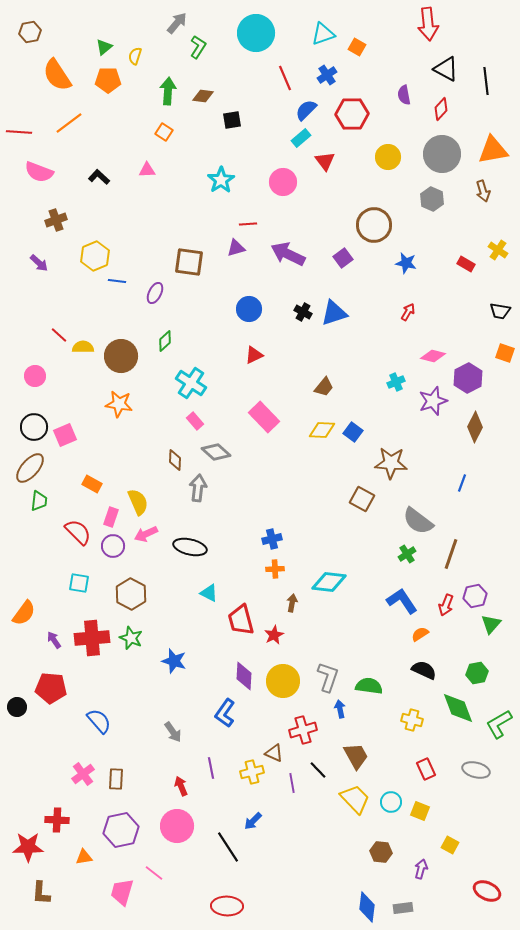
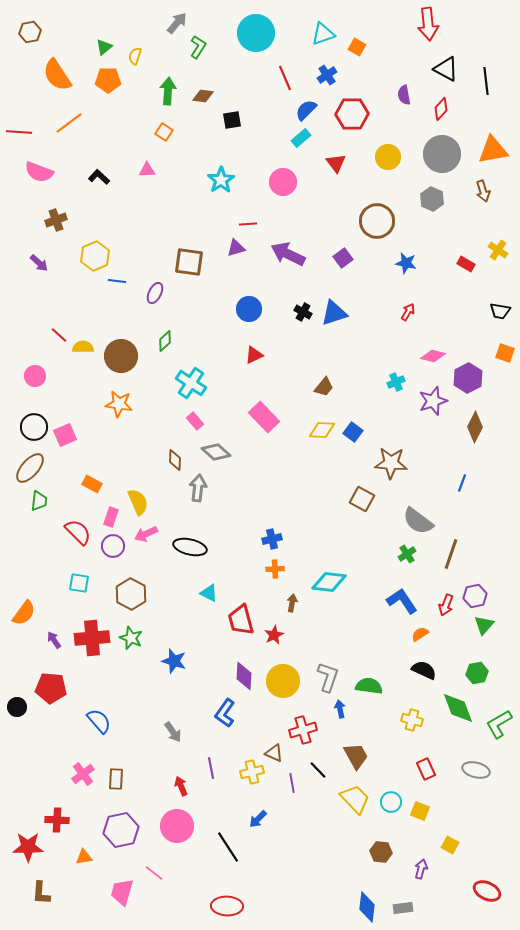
red triangle at (325, 161): moved 11 px right, 2 px down
brown circle at (374, 225): moved 3 px right, 4 px up
green triangle at (491, 624): moved 7 px left, 1 px down
blue arrow at (253, 821): moved 5 px right, 2 px up
